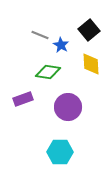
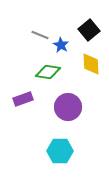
cyan hexagon: moved 1 px up
